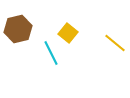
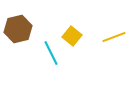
yellow square: moved 4 px right, 3 px down
yellow line: moved 1 px left, 6 px up; rotated 60 degrees counterclockwise
